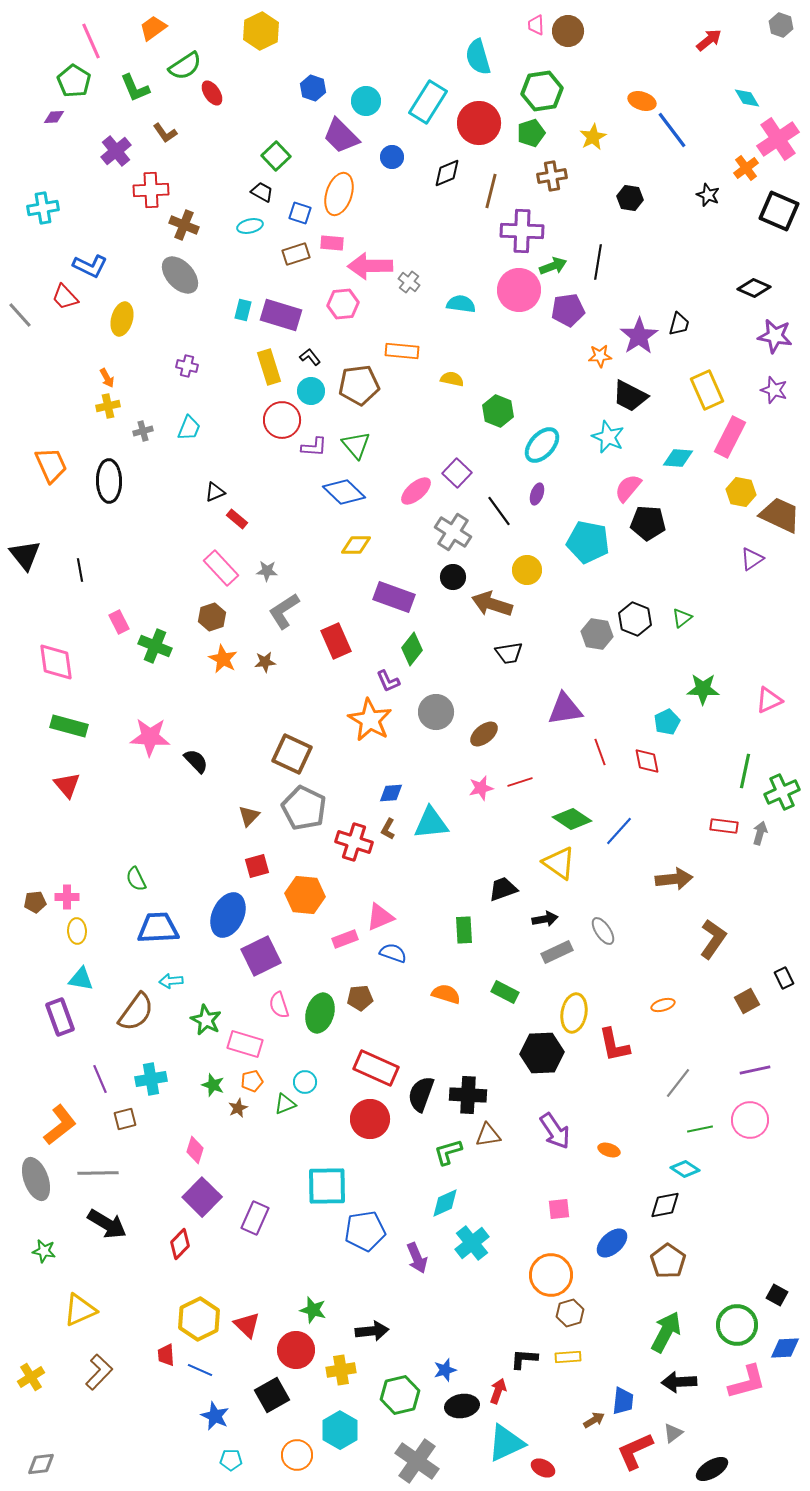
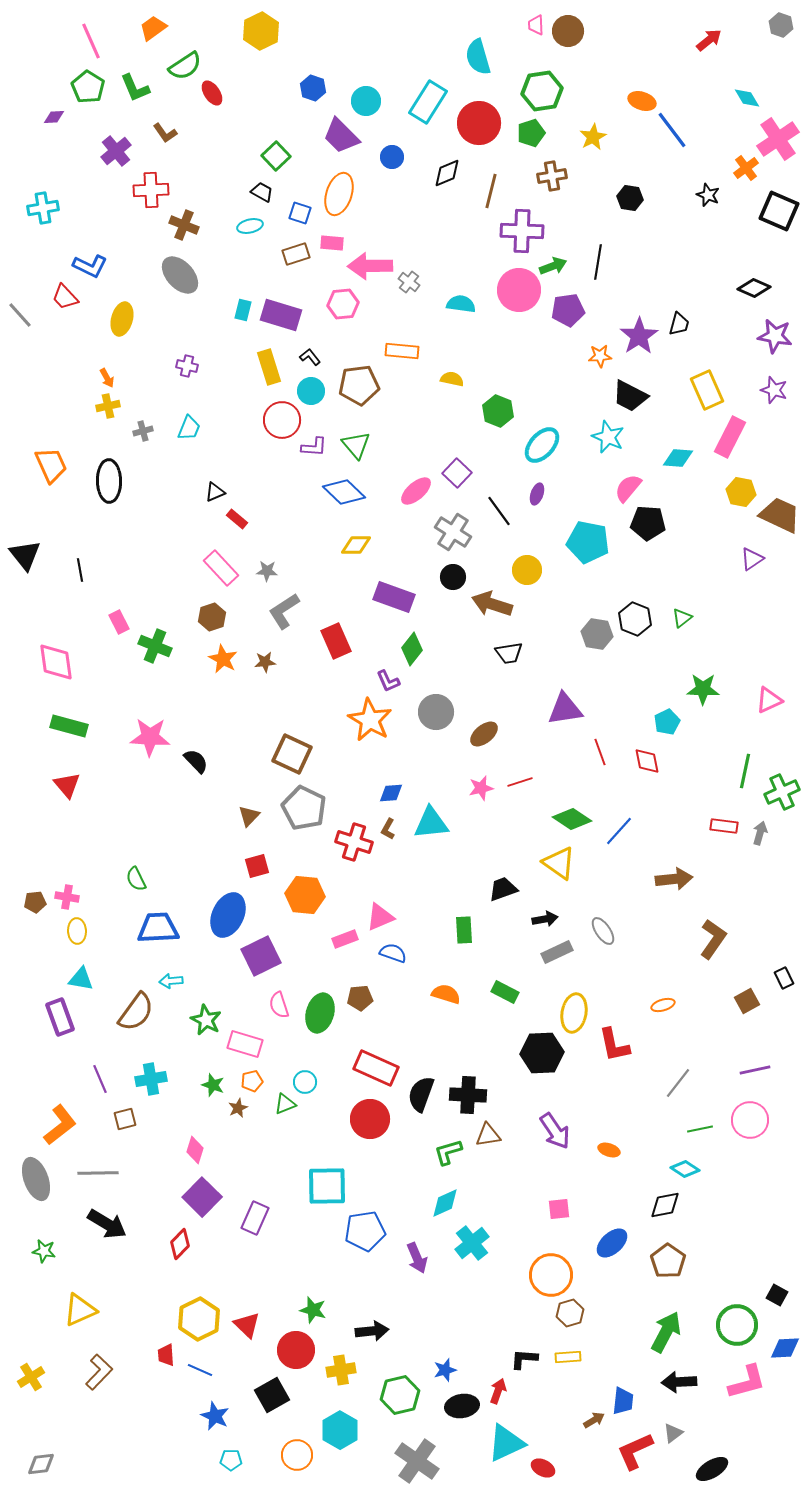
green pentagon at (74, 81): moved 14 px right, 6 px down
pink cross at (67, 897): rotated 10 degrees clockwise
